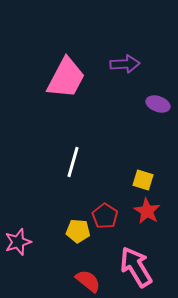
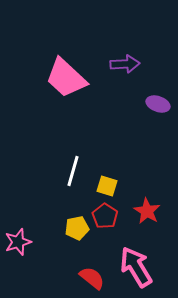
pink trapezoid: rotated 105 degrees clockwise
white line: moved 9 px down
yellow square: moved 36 px left, 6 px down
yellow pentagon: moved 1 px left, 3 px up; rotated 15 degrees counterclockwise
red semicircle: moved 4 px right, 3 px up
